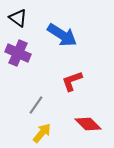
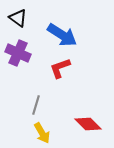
red L-shape: moved 12 px left, 13 px up
gray line: rotated 18 degrees counterclockwise
yellow arrow: rotated 110 degrees clockwise
